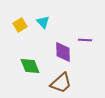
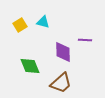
cyan triangle: rotated 32 degrees counterclockwise
